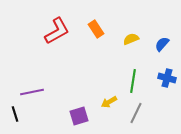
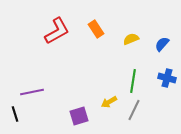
gray line: moved 2 px left, 3 px up
